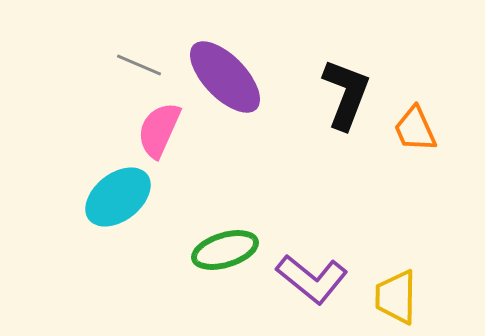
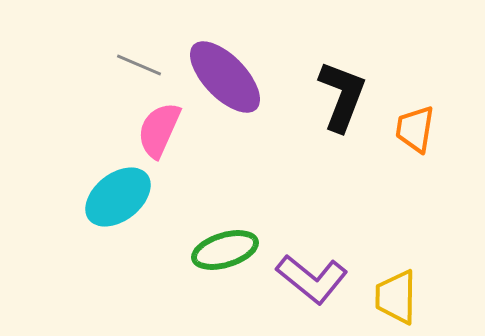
black L-shape: moved 4 px left, 2 px down
orange trapezoid: rotated 33 degrees clockwise
